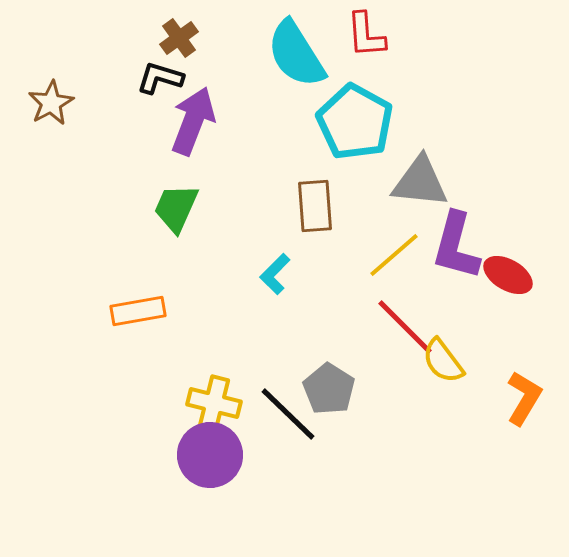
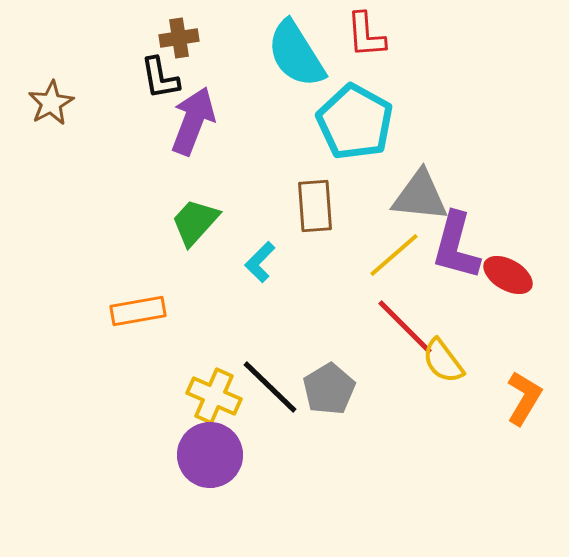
brown cross: rotated 27 degrees clockwise
black L-shape: rotated 117 degrees counterclockwise
gray triangle: moved 14 px down
green trapezoid: moved 19 px right, 14 px down; rotated 18 degrees clockwise
cyan L-shape: moved 15 px left, 12 px up
gray pentagon: rotated 9 degrees clockwise
yellow cross: moved 7 px up; rotated 10 degrees clockwise
black line: moved 18 px left, 27 px up
